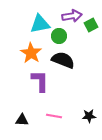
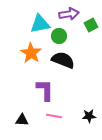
purple arrow: moved 3 px left, 2 px up
purple L-shape: moved 5 px right, 9 px down
